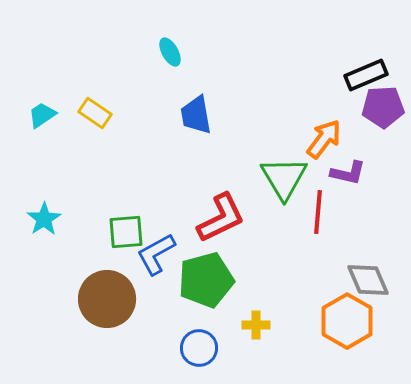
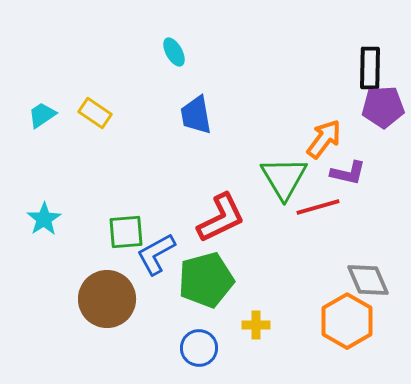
cyan ellipse: moved 4 px right
black rectangle: moved 4 px right, 7 px up; rotated 66 degrees counterclockwise
red line: moved 5 px up; rotated 69 degrees clockwise
